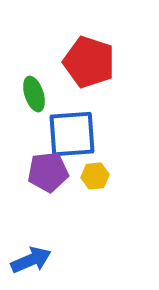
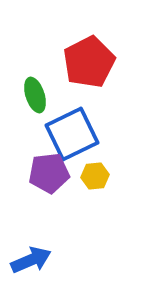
red pentagon: rotated 27 degrees clockwise
green ellipse: moved 1 px right, 1 px down
blue square: rotated 22 degrees counterclockwise
purple pentagon: moved 1 px right, 1 px down
